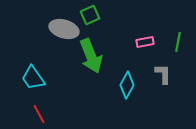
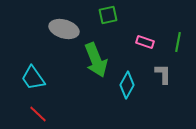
green square: moved 18 px right; rotated 12 degrees clockwise
pink rectangle: rotated 30 degrees clockwise
green arrow: moved 5 px right, 4 px down
red line: moved 1 px left; rotated 18 degrees counterclockwise
